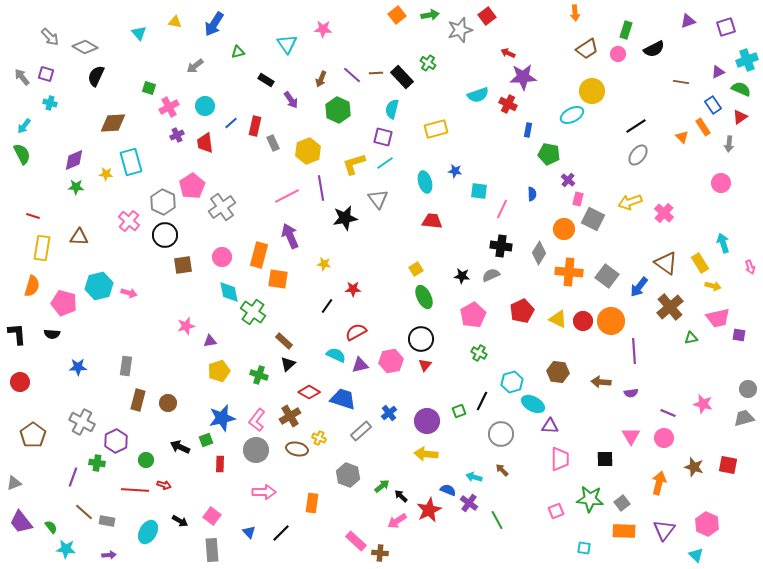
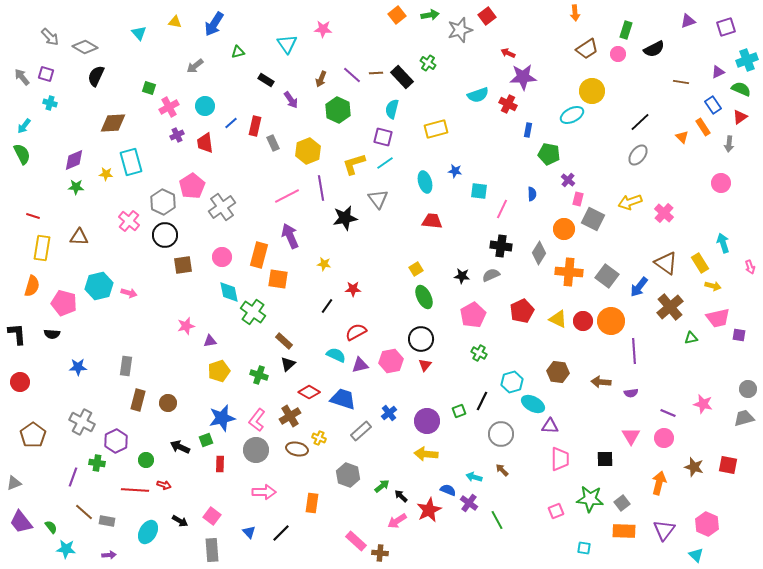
black line at (636, 126): moved 4 px right, 4 px up; rotated 10 degrees counterclockwise
